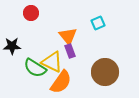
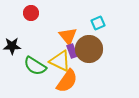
purple rectangle: moved 2 px right
yellow triangle: moved 8 px right, 1 px up
green semicircle: moved 2 px up
brown circle: moved 16 px left, 23 px up
orange semicircle: moved 6 px right, 1 px up
